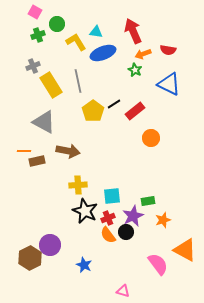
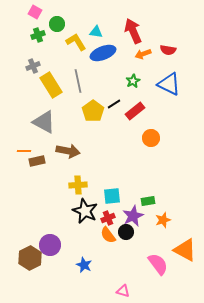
green star: moved 2 px left, 11 px down; rotated 16 degrees clockwise
